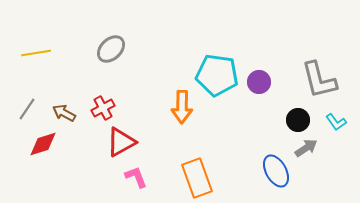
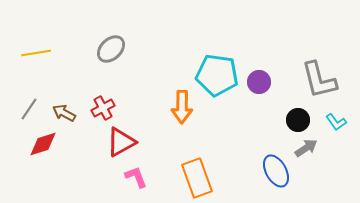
gray line: moved 2 px right
